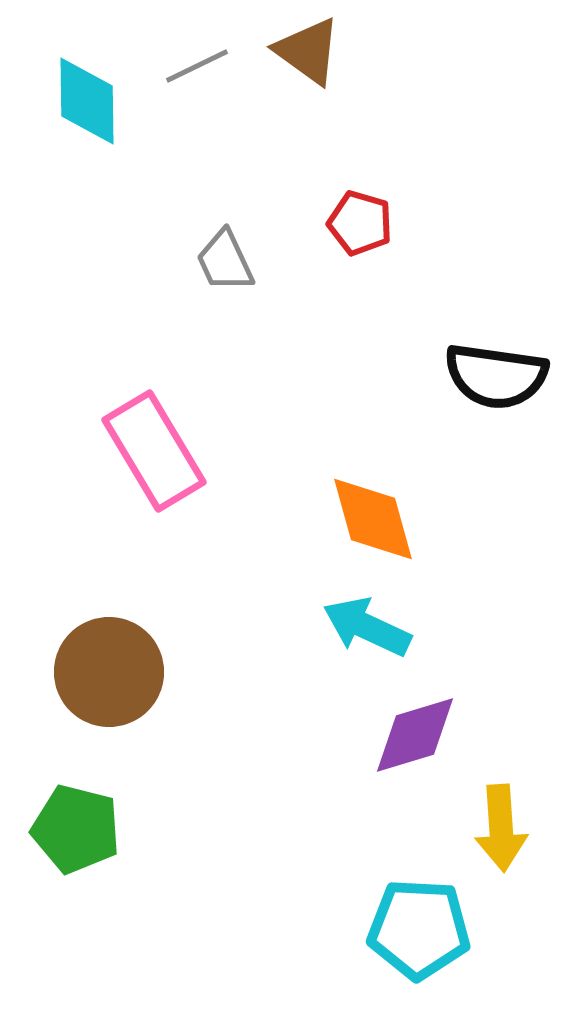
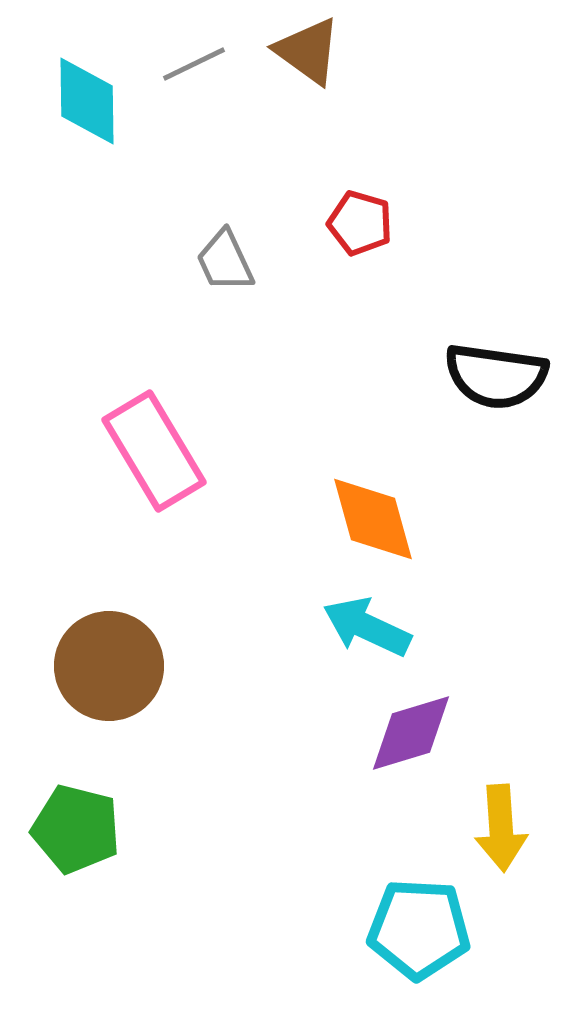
gray line: moved 3 px left, 2 px up
brown circle: moved 6 px up
purple diamond: moved 4 px left, 2 px up
